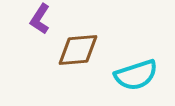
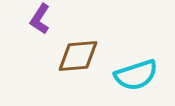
brown diamond: moved 6 px down
